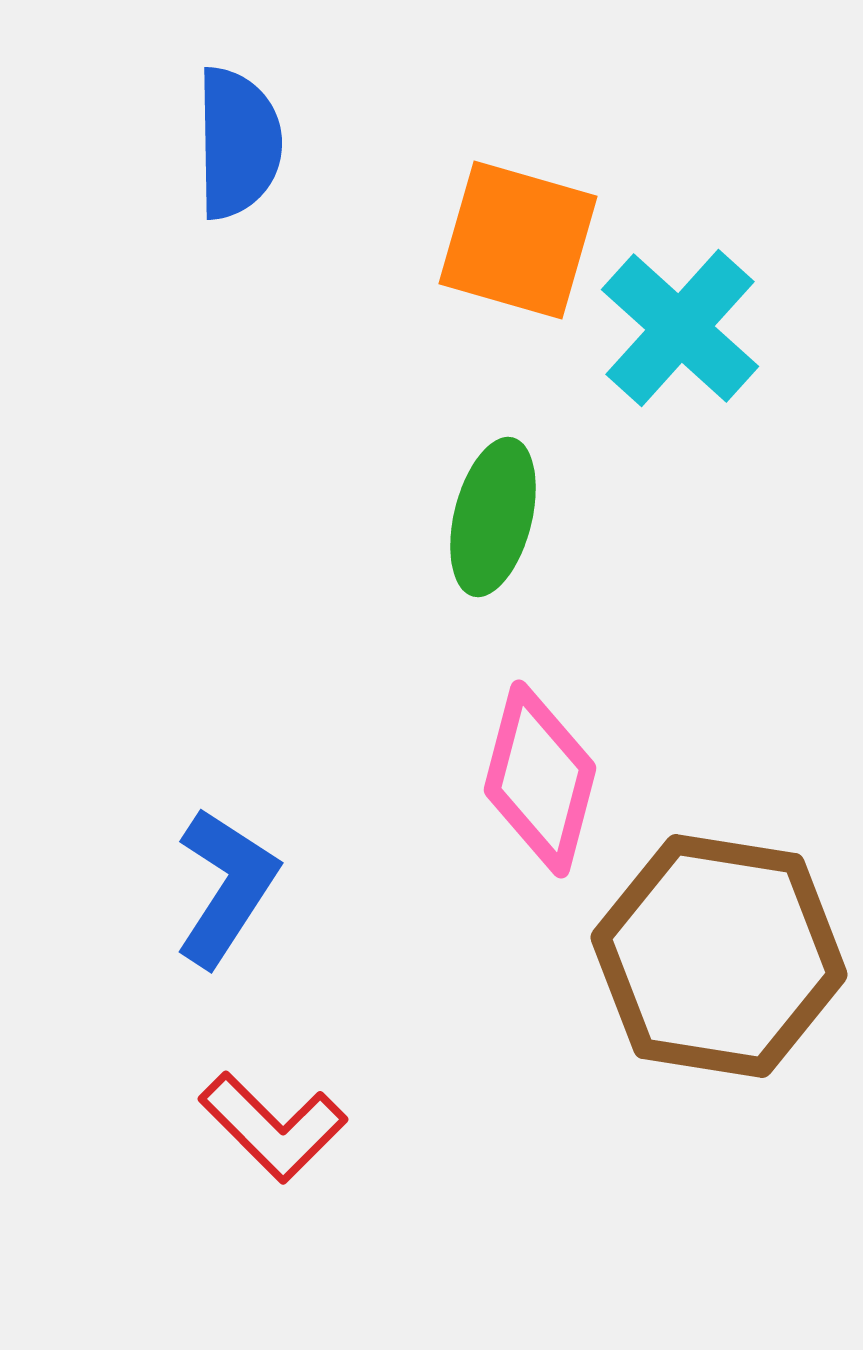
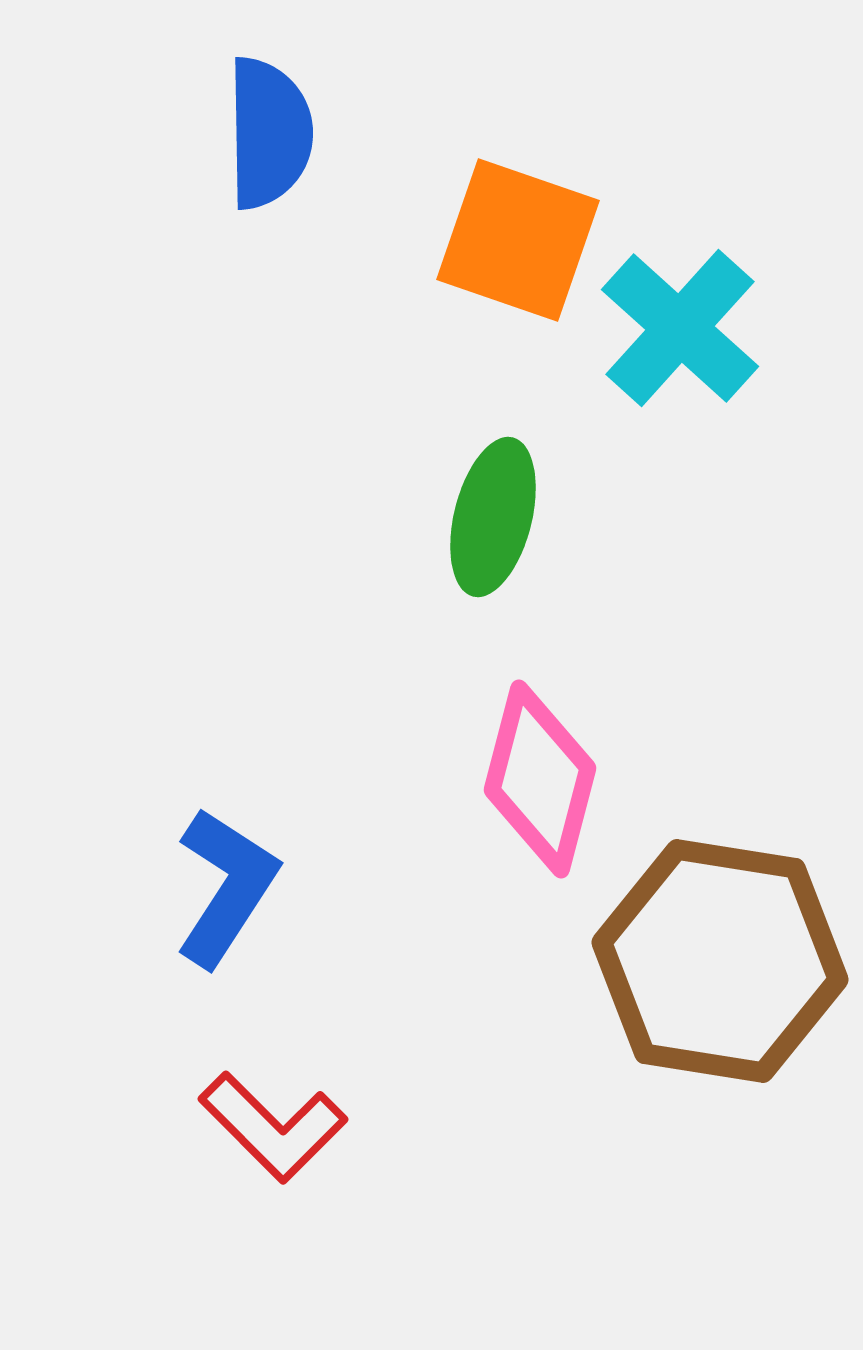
blue semicircle: moved 31 px right, 10 px up
orange square: rotated 3 degrees clockwise
brown hexagon: moved 1 px right, 5 px down
